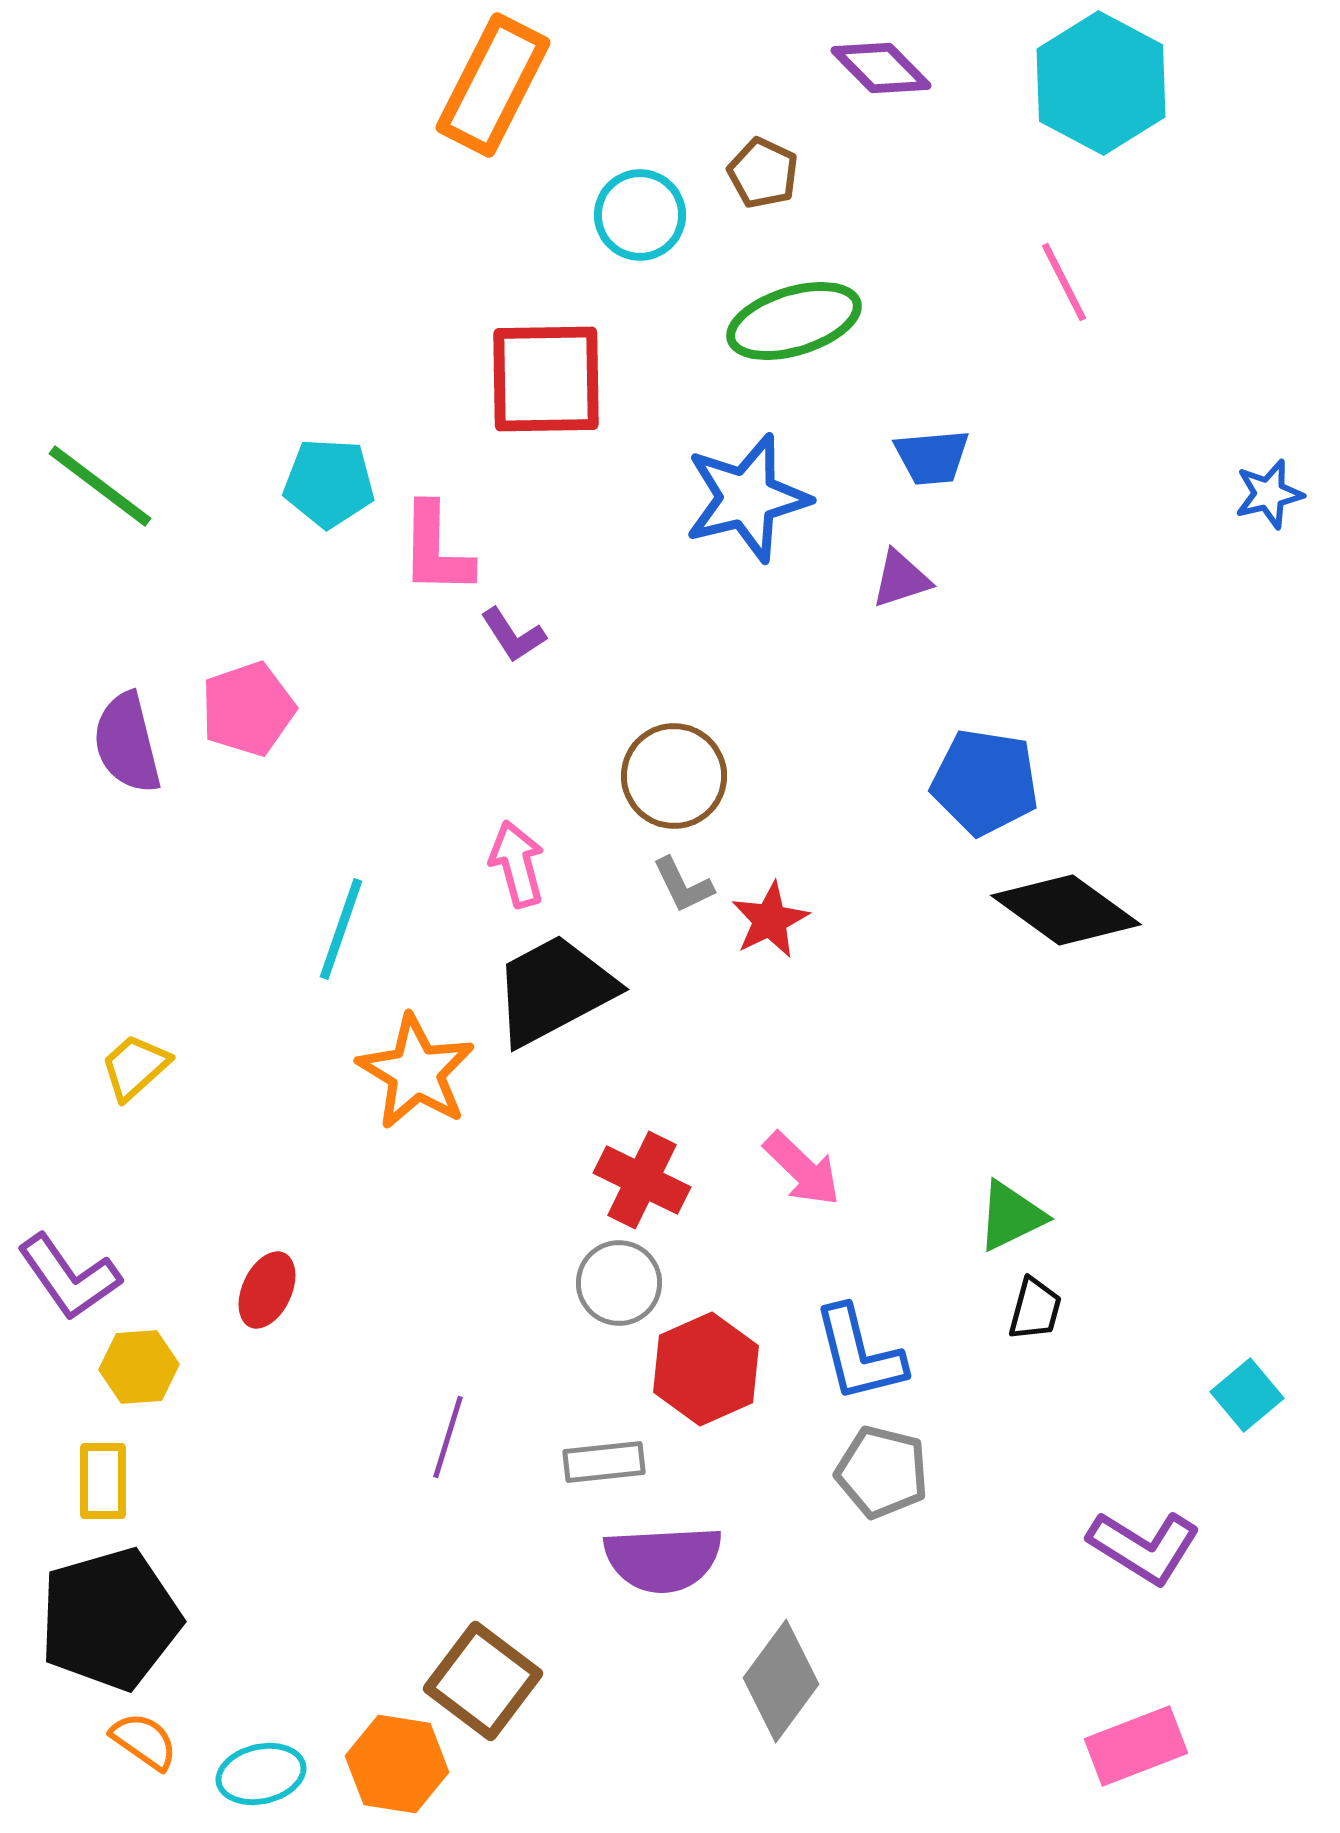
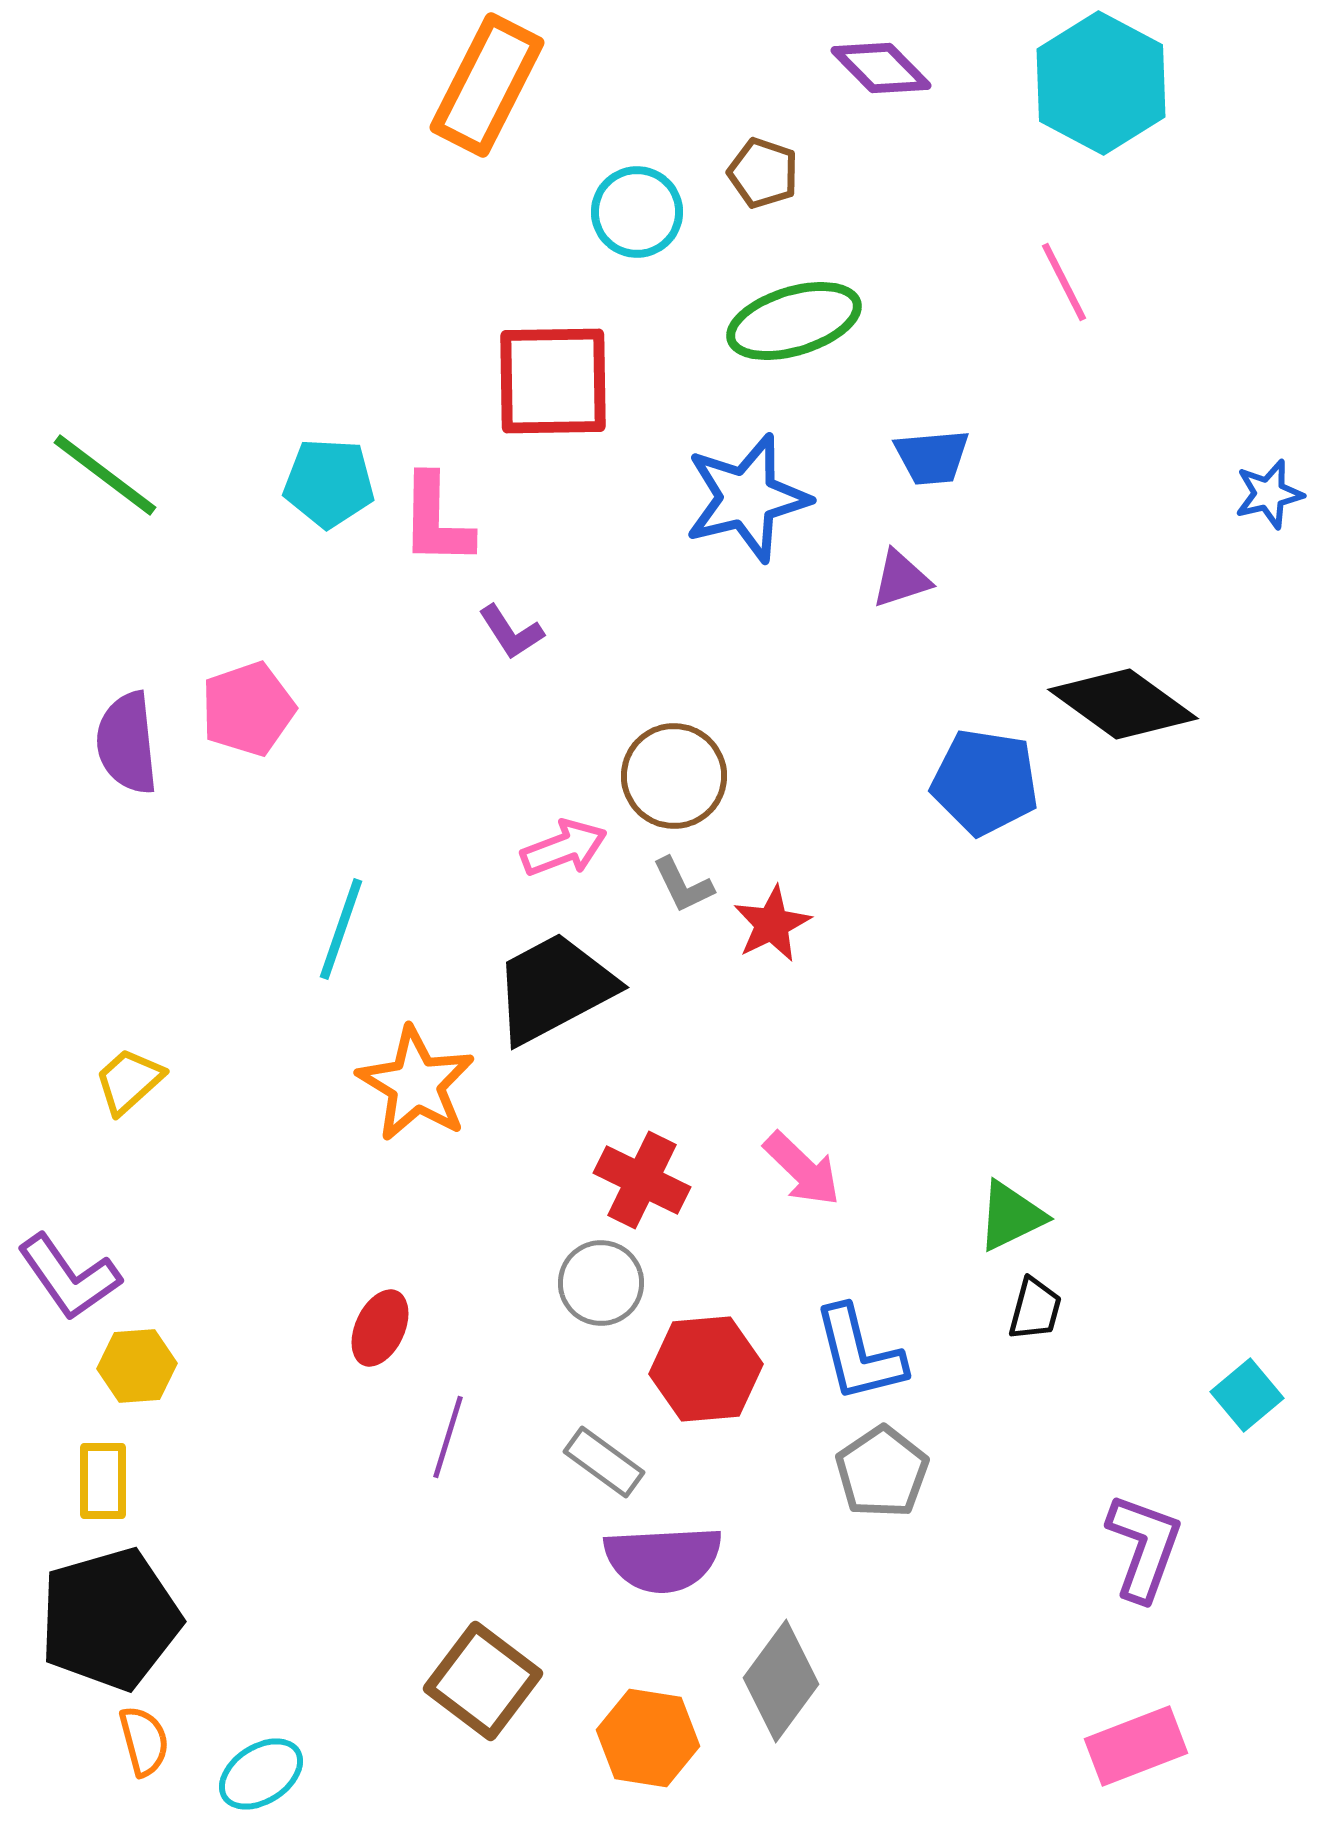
orange rectangle at (493, 85): moved 6 px left
brown pentagon at (763, 173): rotated 6 degrees counterclockwise
cyan circle at (640, 215): moved 3 px left, 3 px up
red square at (546, 379): moved 7 px right, 2 px down
green line at (100, 486): moved 5 px right, 11 px up
pink L-shape at (436, 549): moved 29 px up
purple L-shape at (513, 635): moved 2 px left, 3 px up
purple semicircle at (127, 743): rotated 8 degrees clockwise
pink arrow at (517, 864): moved 47 px right, 16 px up; rotated 84 degrees clockwise
black diamond at (1066, 910): moved 57 px right, 206 px up
red star at (770, 920): moved 2 px right, 4 px down
black trapezoid at (554, 990): moved 2 px up
yellow trapezoid at (135, 1067): moved 6 px left, 14 px down
orange star at (416, 1072): moved 12 px down
gray circle at (619, 1283): moved 18 px left
red ellipse at (267, 1290): moved 113 px right, 38 px down
yellow hexagon at (139, 1367): moved 2 px left, 1 px up
red hexagon at (706, 1369): rotated 19 degrees clockwise
gray rectangle at (604, 1462): rotated 42 degrees clockwise
gray pentagon at (882, 1472): rotated 24 degrees clockwise
purple L-shape at (1144, 1547): rotated 102 degrees counterclockwise
orange semicircle at (144, 1741): rotated 40 degrees clockwise
orange hexagon at (397, 1764): moved 251 px right, 26 px up
cyan ellipse at (261, 1774): rotated 20 degrees counterclockwise
